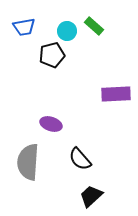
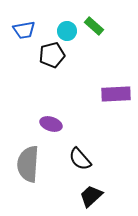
blue trapezoid: moved 3 px down
gray semicircle: moved 2 px down
